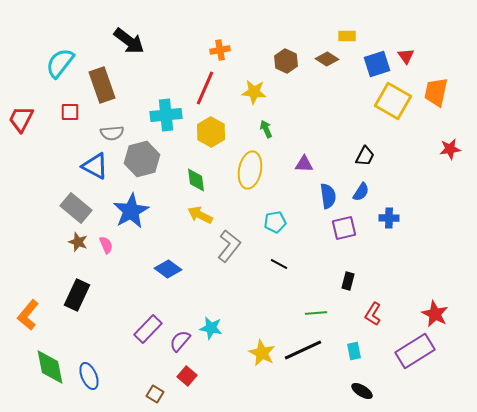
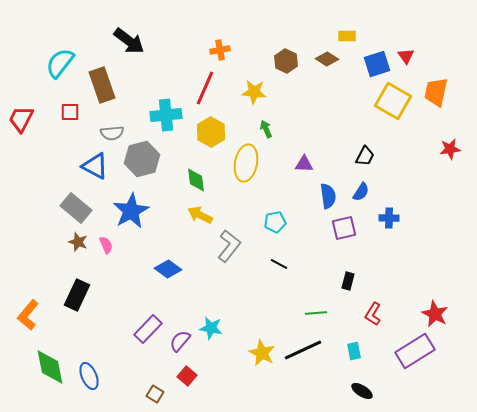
yellow ellipse at (250, 170): moved 4 px left, 7 px up
